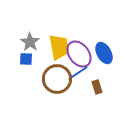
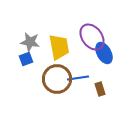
gray star: rotated 24 degrees counterclockwise
purple ellipse: moved 13 px right, 17 px up
blue square: rotated 24 degrees counterclockwise
blue line: moved 5 px down; rotated 25 degrees clockwise
brown rectangle: moved 3 px right, 2 px down
